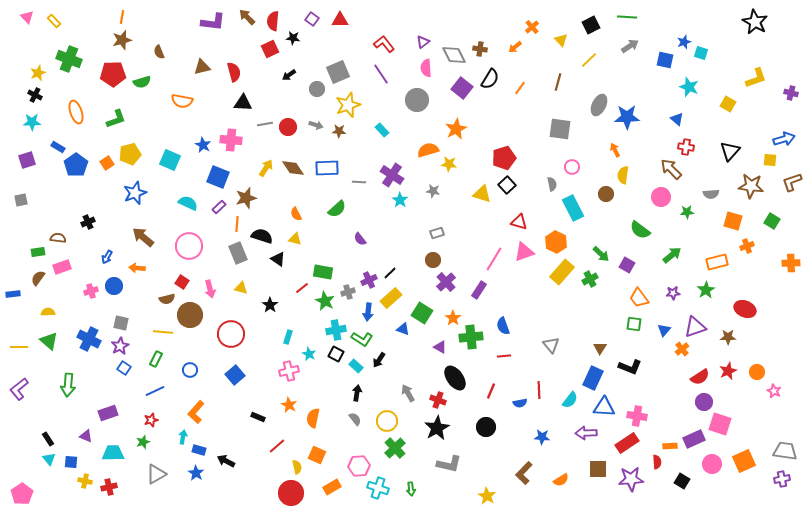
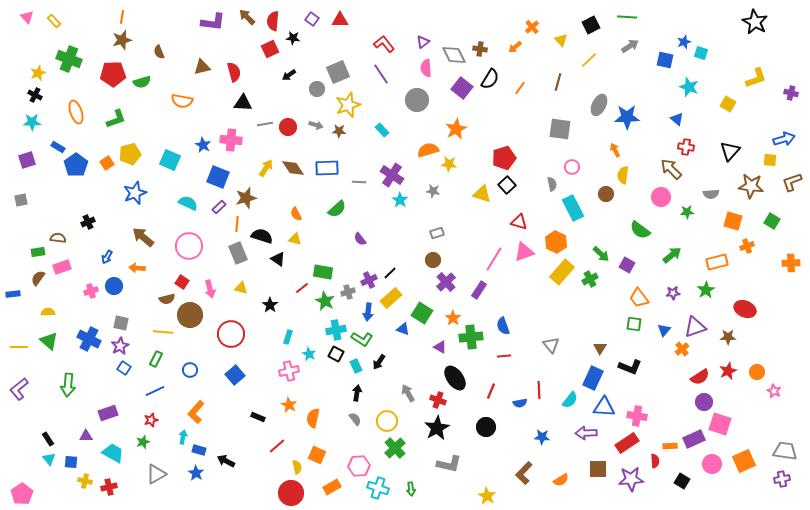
black arrow at (379, 360): moved 2 px down
cyan rectangle at (356, 366): rotated 24 degrees clockwise
purple triangle at (86, 436): rotated 24 degrees counterclockwise
cyan trapezoid at (113, 453): rotated 30 degrees clockwise
red semicircle at (657, 462): moved 2 px left, 1 px up
